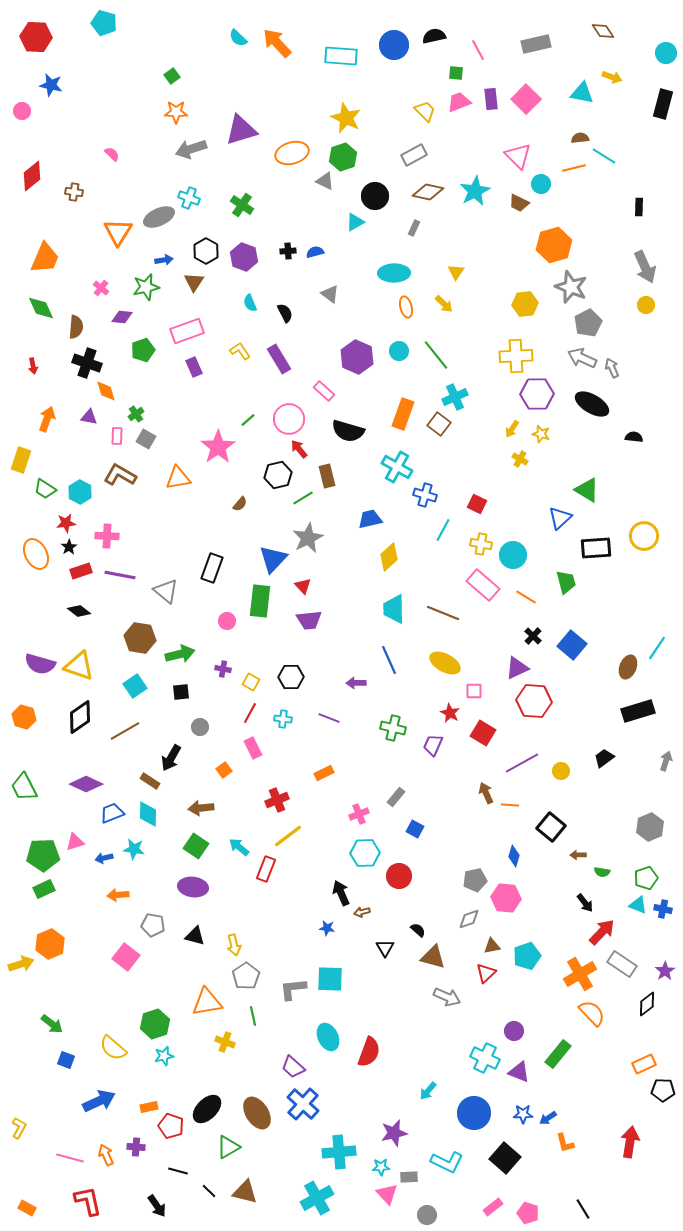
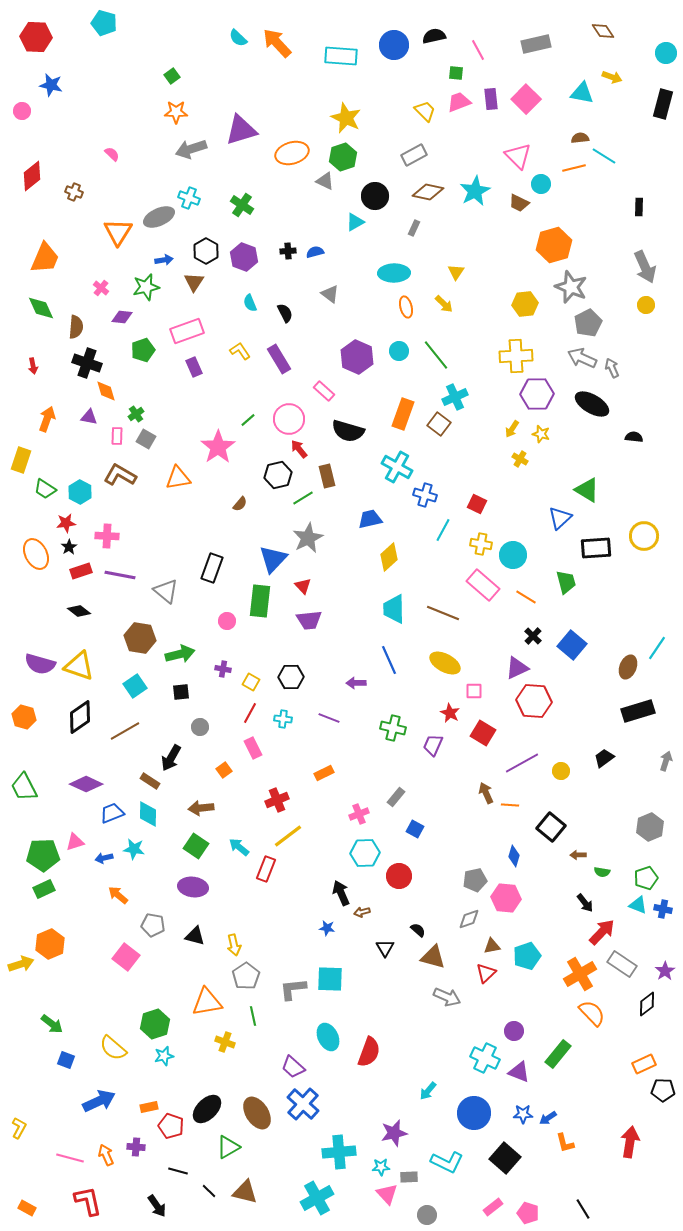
brown cross at (74, 192): rotated 12 degrees clockwise
orange arrow at (118, 895): rotated 45 degrees clockwise
